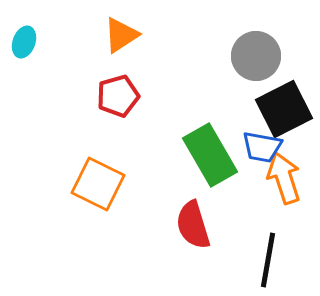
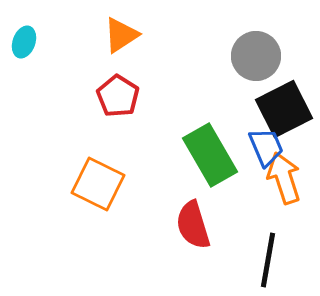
red pentagon: rotated 24 degrees counterclockwise
blue trapezoid: moved 4 px right; rotated 123 degrees counterclockwise
